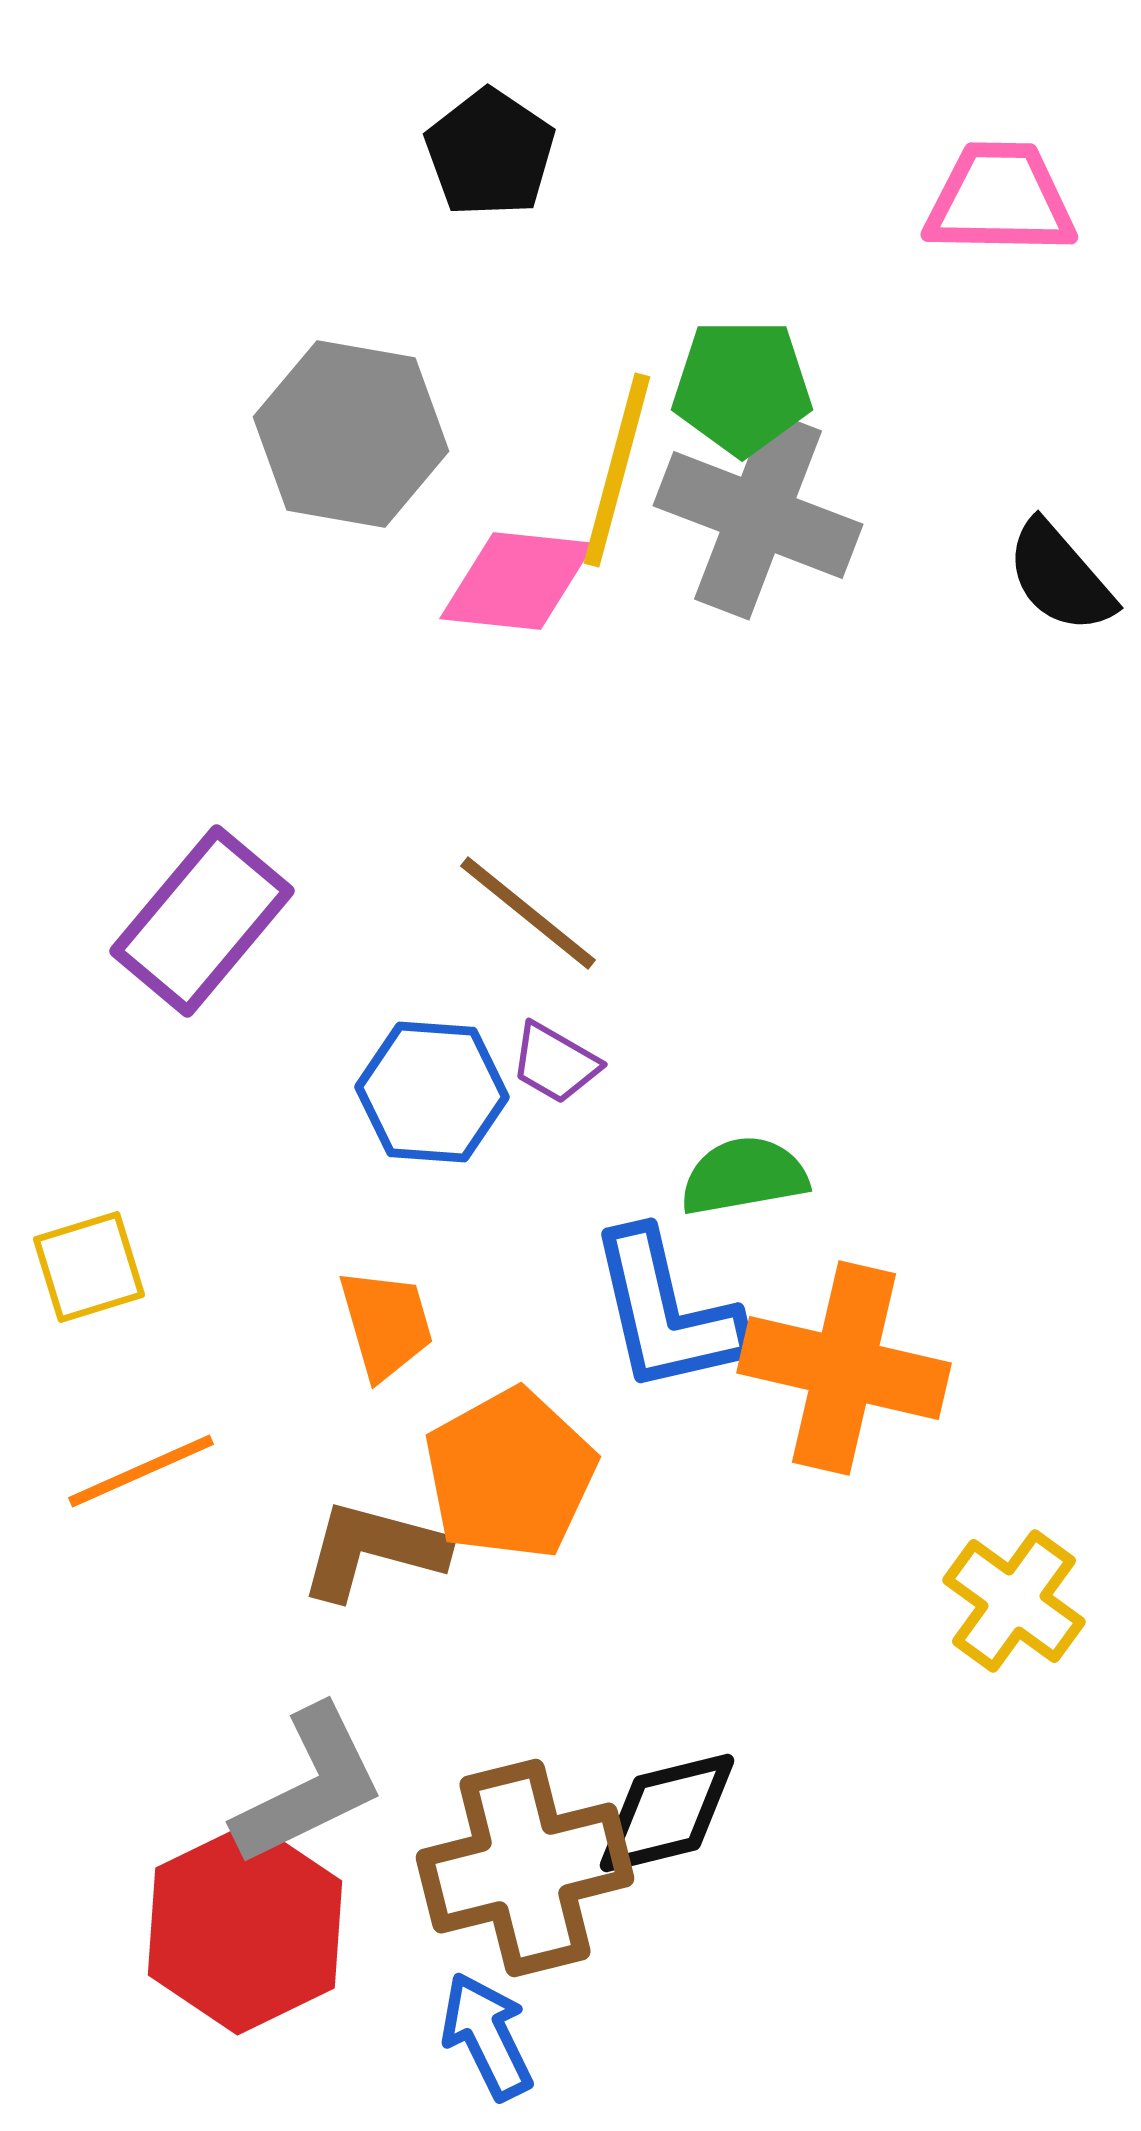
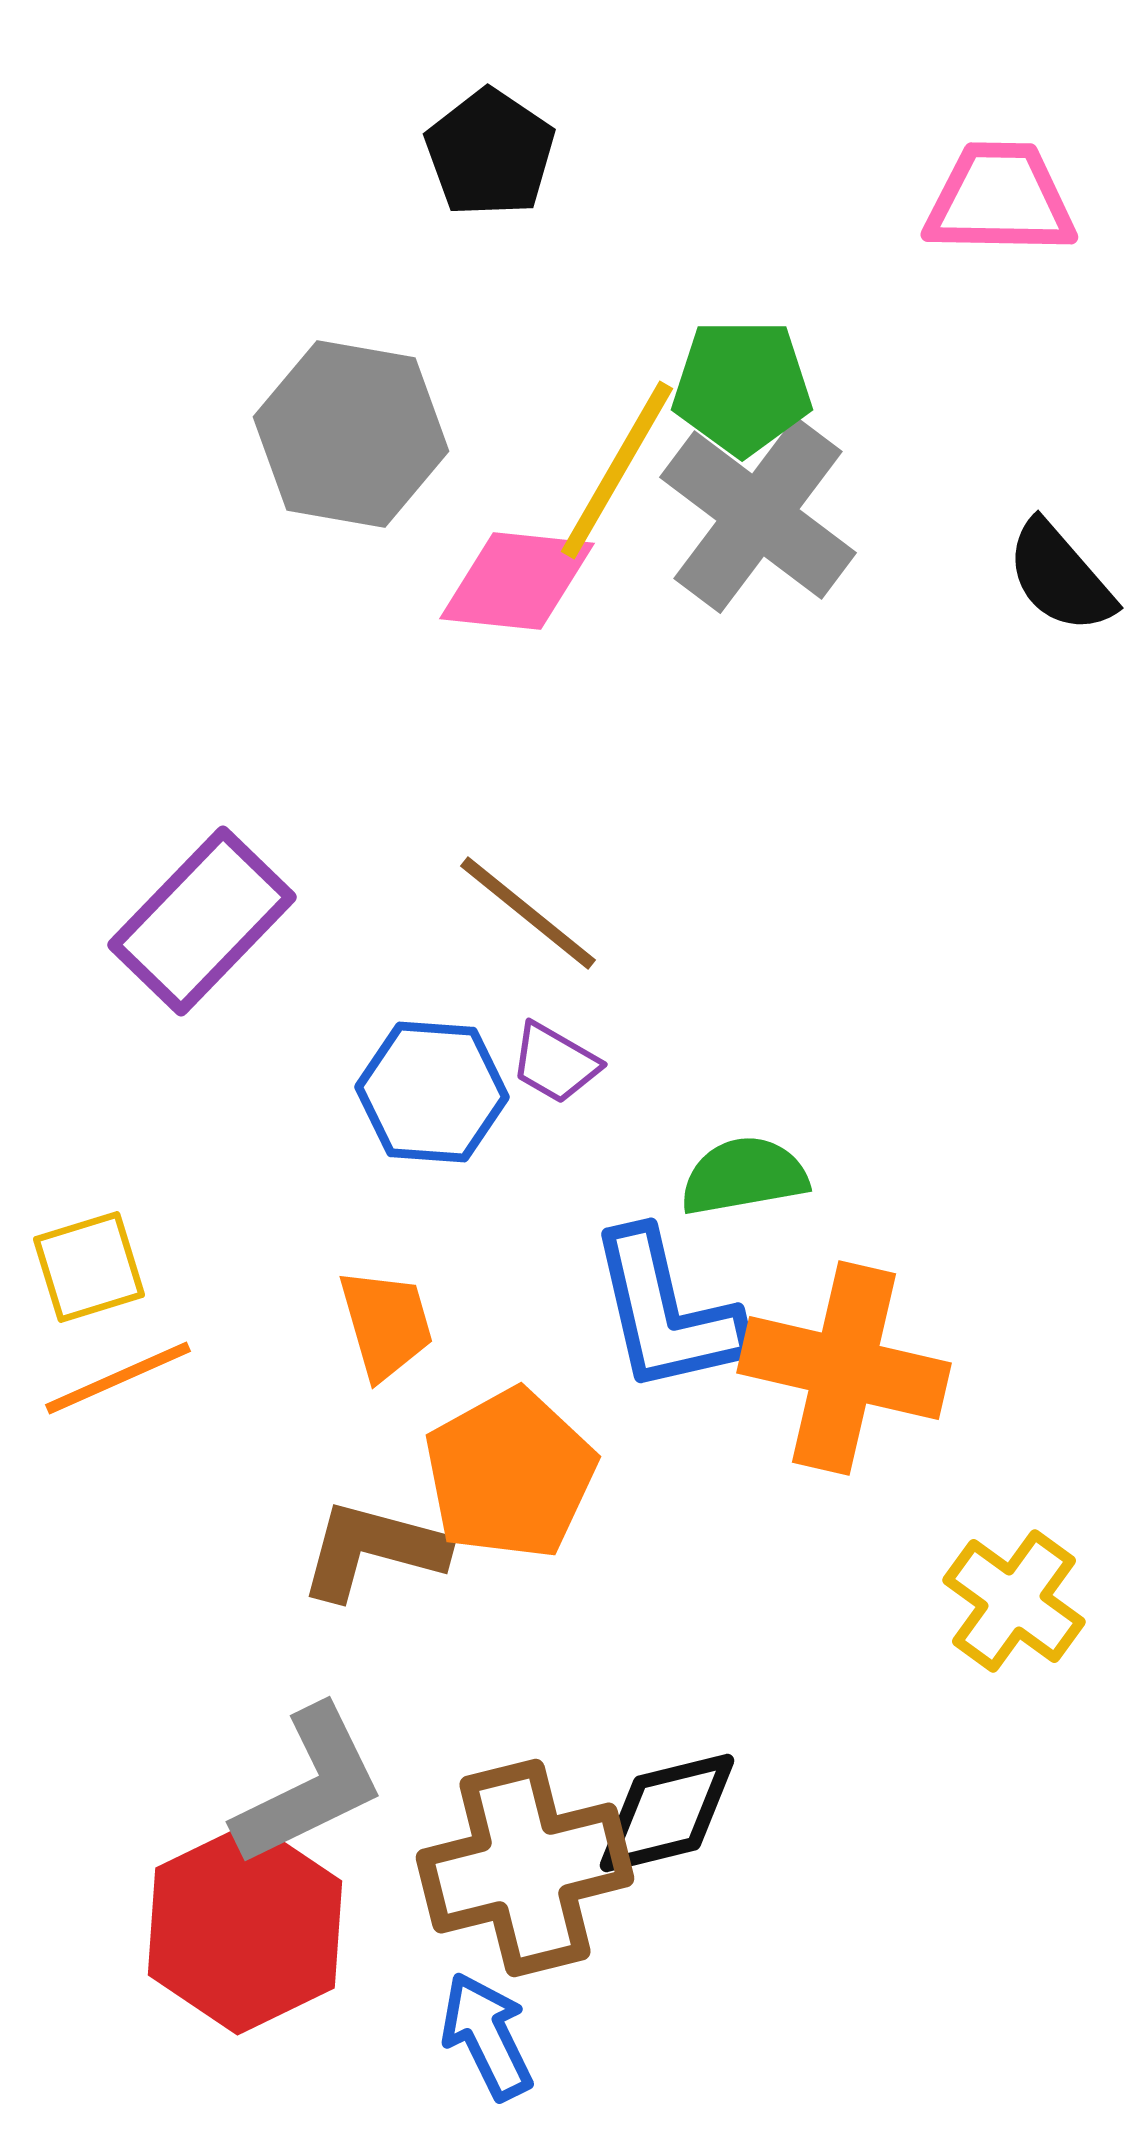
yellow line: rotated 15 degrees clockwise
gray cross: rotated 16 degrees clockwise
purple rectangle: rotated 4 degrees clockwise
orange line: moved 23 px left, 93 px up
